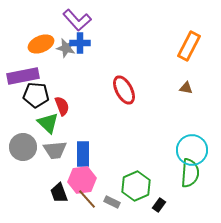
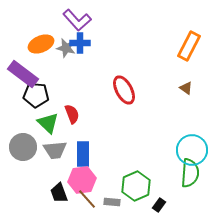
purple rectangle: moved 2 px up; rotated 48 degrees clockwise
brown triangle: rotated 24 degrees clockwise
red semicircle: moved 10 px right, 8 px down
gray rectangle: rotated 21 degrees counterclockwise
